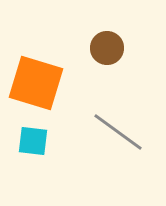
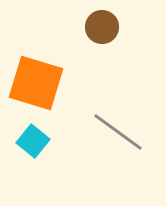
brown circle: moved 5 px left, 21 px up
cyan square: rotated 32 degrees clockwise
